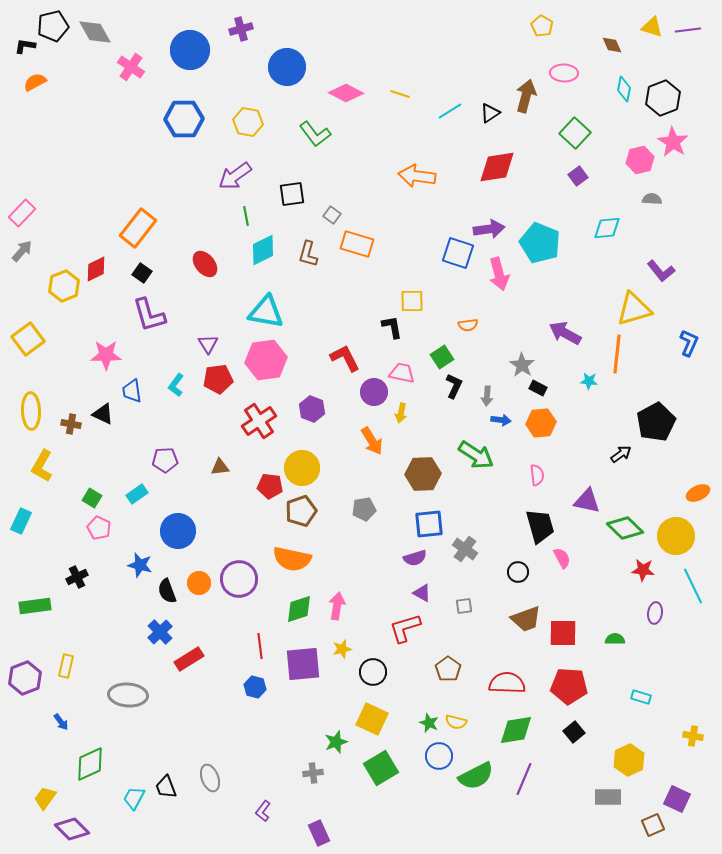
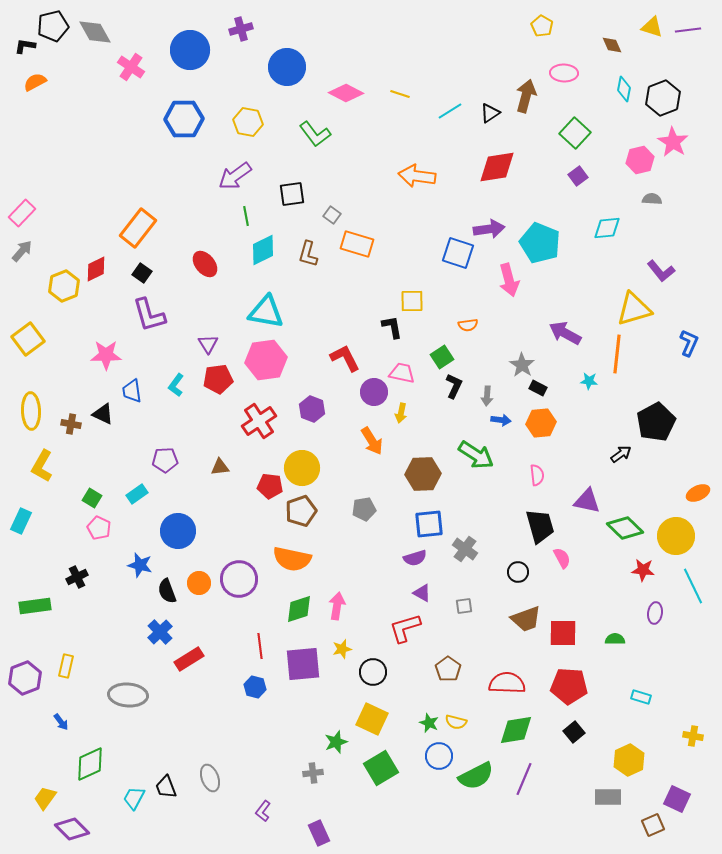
pink arrow at (499, 274): moved 10 px right, 6 px down
